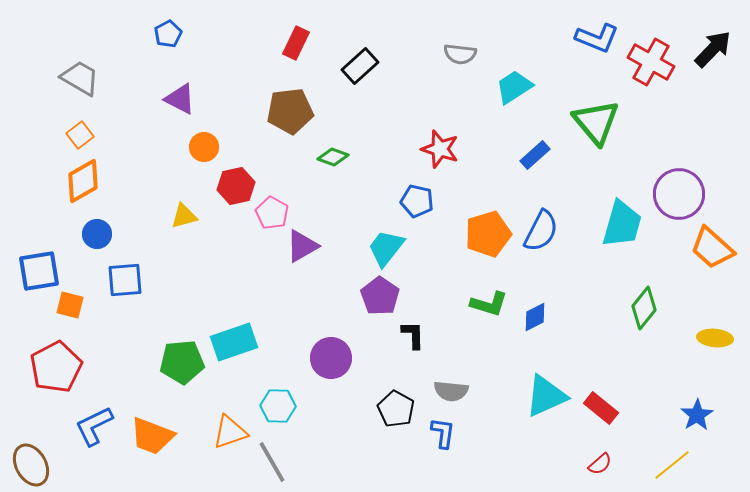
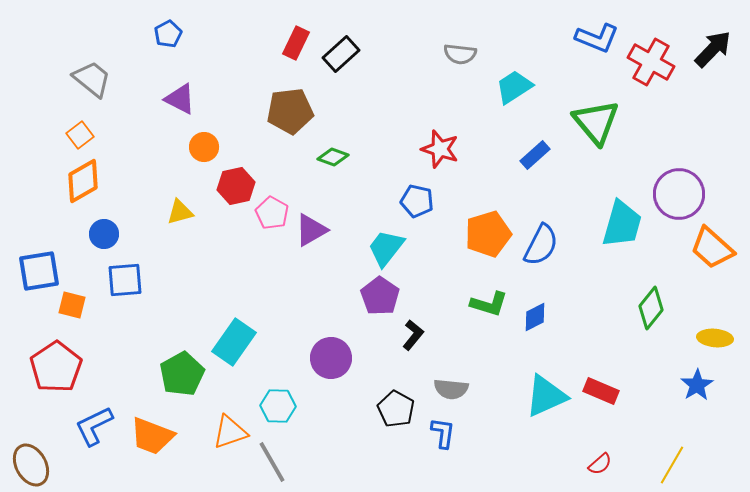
black rectangle at (360, 66): moved 19 px left, 12 px up
gray trapezoid at (80, 78): moved 12 px right, 1 px down; rotated 9 degrees clockwise
yellow triangle at (184, 216): moved 4 px left, 4 px up
blue semicircle at (541, 231): moved 14 px down
blue circle at (97, 234): moved 7 px right
purple triangle at (302, 246): moved 9 px right, 16 px up
orange square at (70, 305): moved 2 px right
green diamond at (644, 308): moved 7 px right
black L-shape at (413, 335): rotated 40 degrees clockwise
cyan rectangle at (234, 342): rotated 36 degrees counterclockwise
green pentagon at (182, 362): moved 12 px down; rotated 24 degrees counterclockwise
red pentagon at (56, 367): rotated 6 degrees counterclockwise
gray semicircle at (451, 391): moved 2 px up
red rectangle at (601, 408): moved 17 px up; rotated 16 degrees counterclockwise
blue star at (697, 415): moved 30 px up
yellow line at (672, 465): rotated 21 degrees counterclockwise
